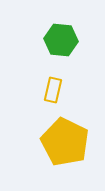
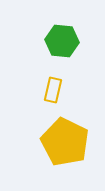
green hexagon: moved 1 px right, 1 px down
